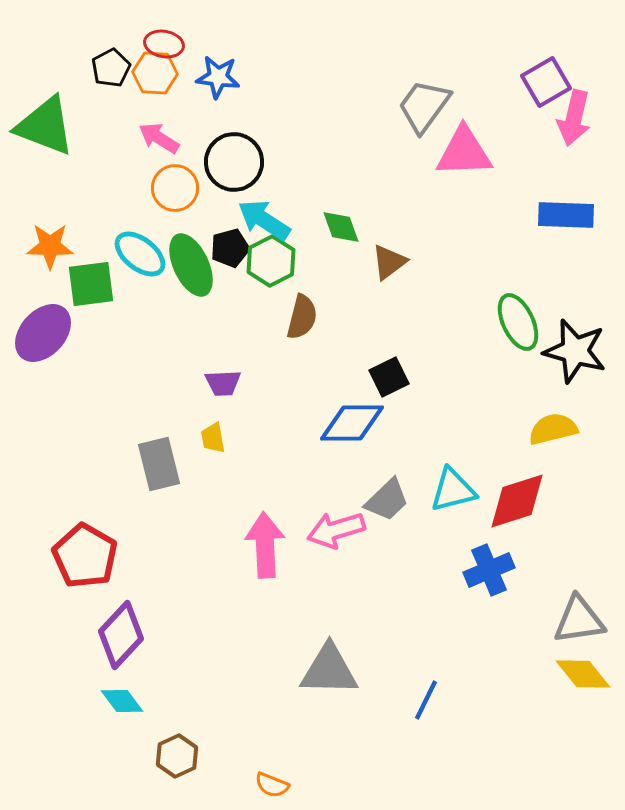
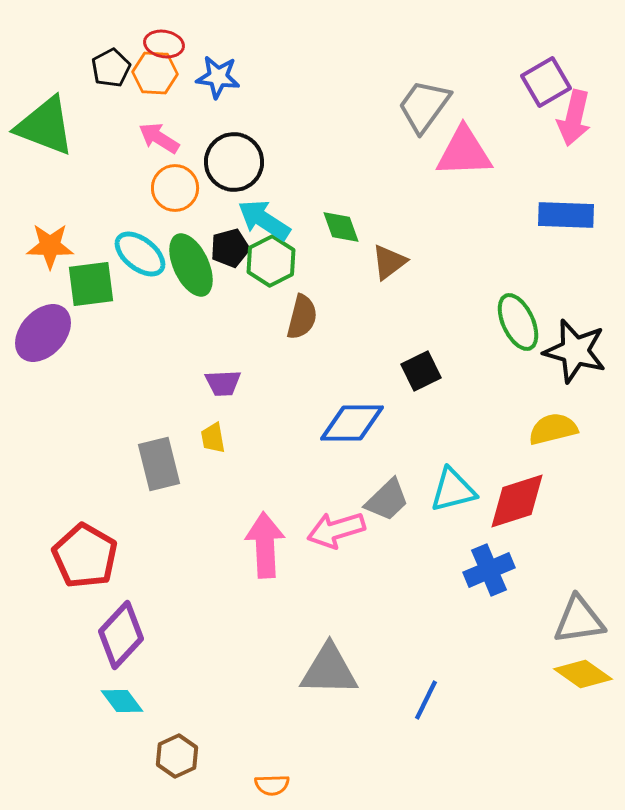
black square at (389, 377): moved 32 px right, 6 px up
yellow diamond at (583, 674): rotated 16 degrees counterclockwise
orange semicircle at (272, 785): rotated 24 degrees counterclockwise
